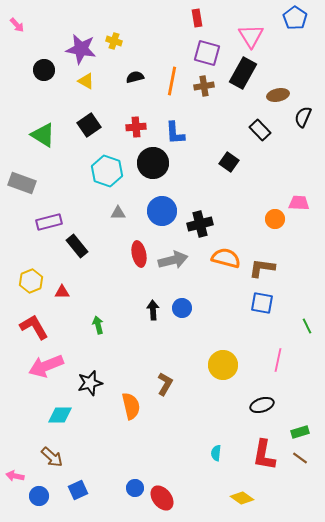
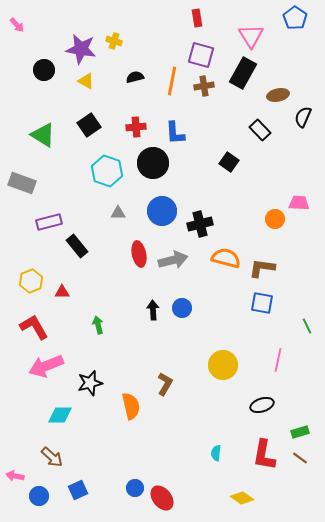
purple square at (207, 53): moved 6 px left, 2 px down
